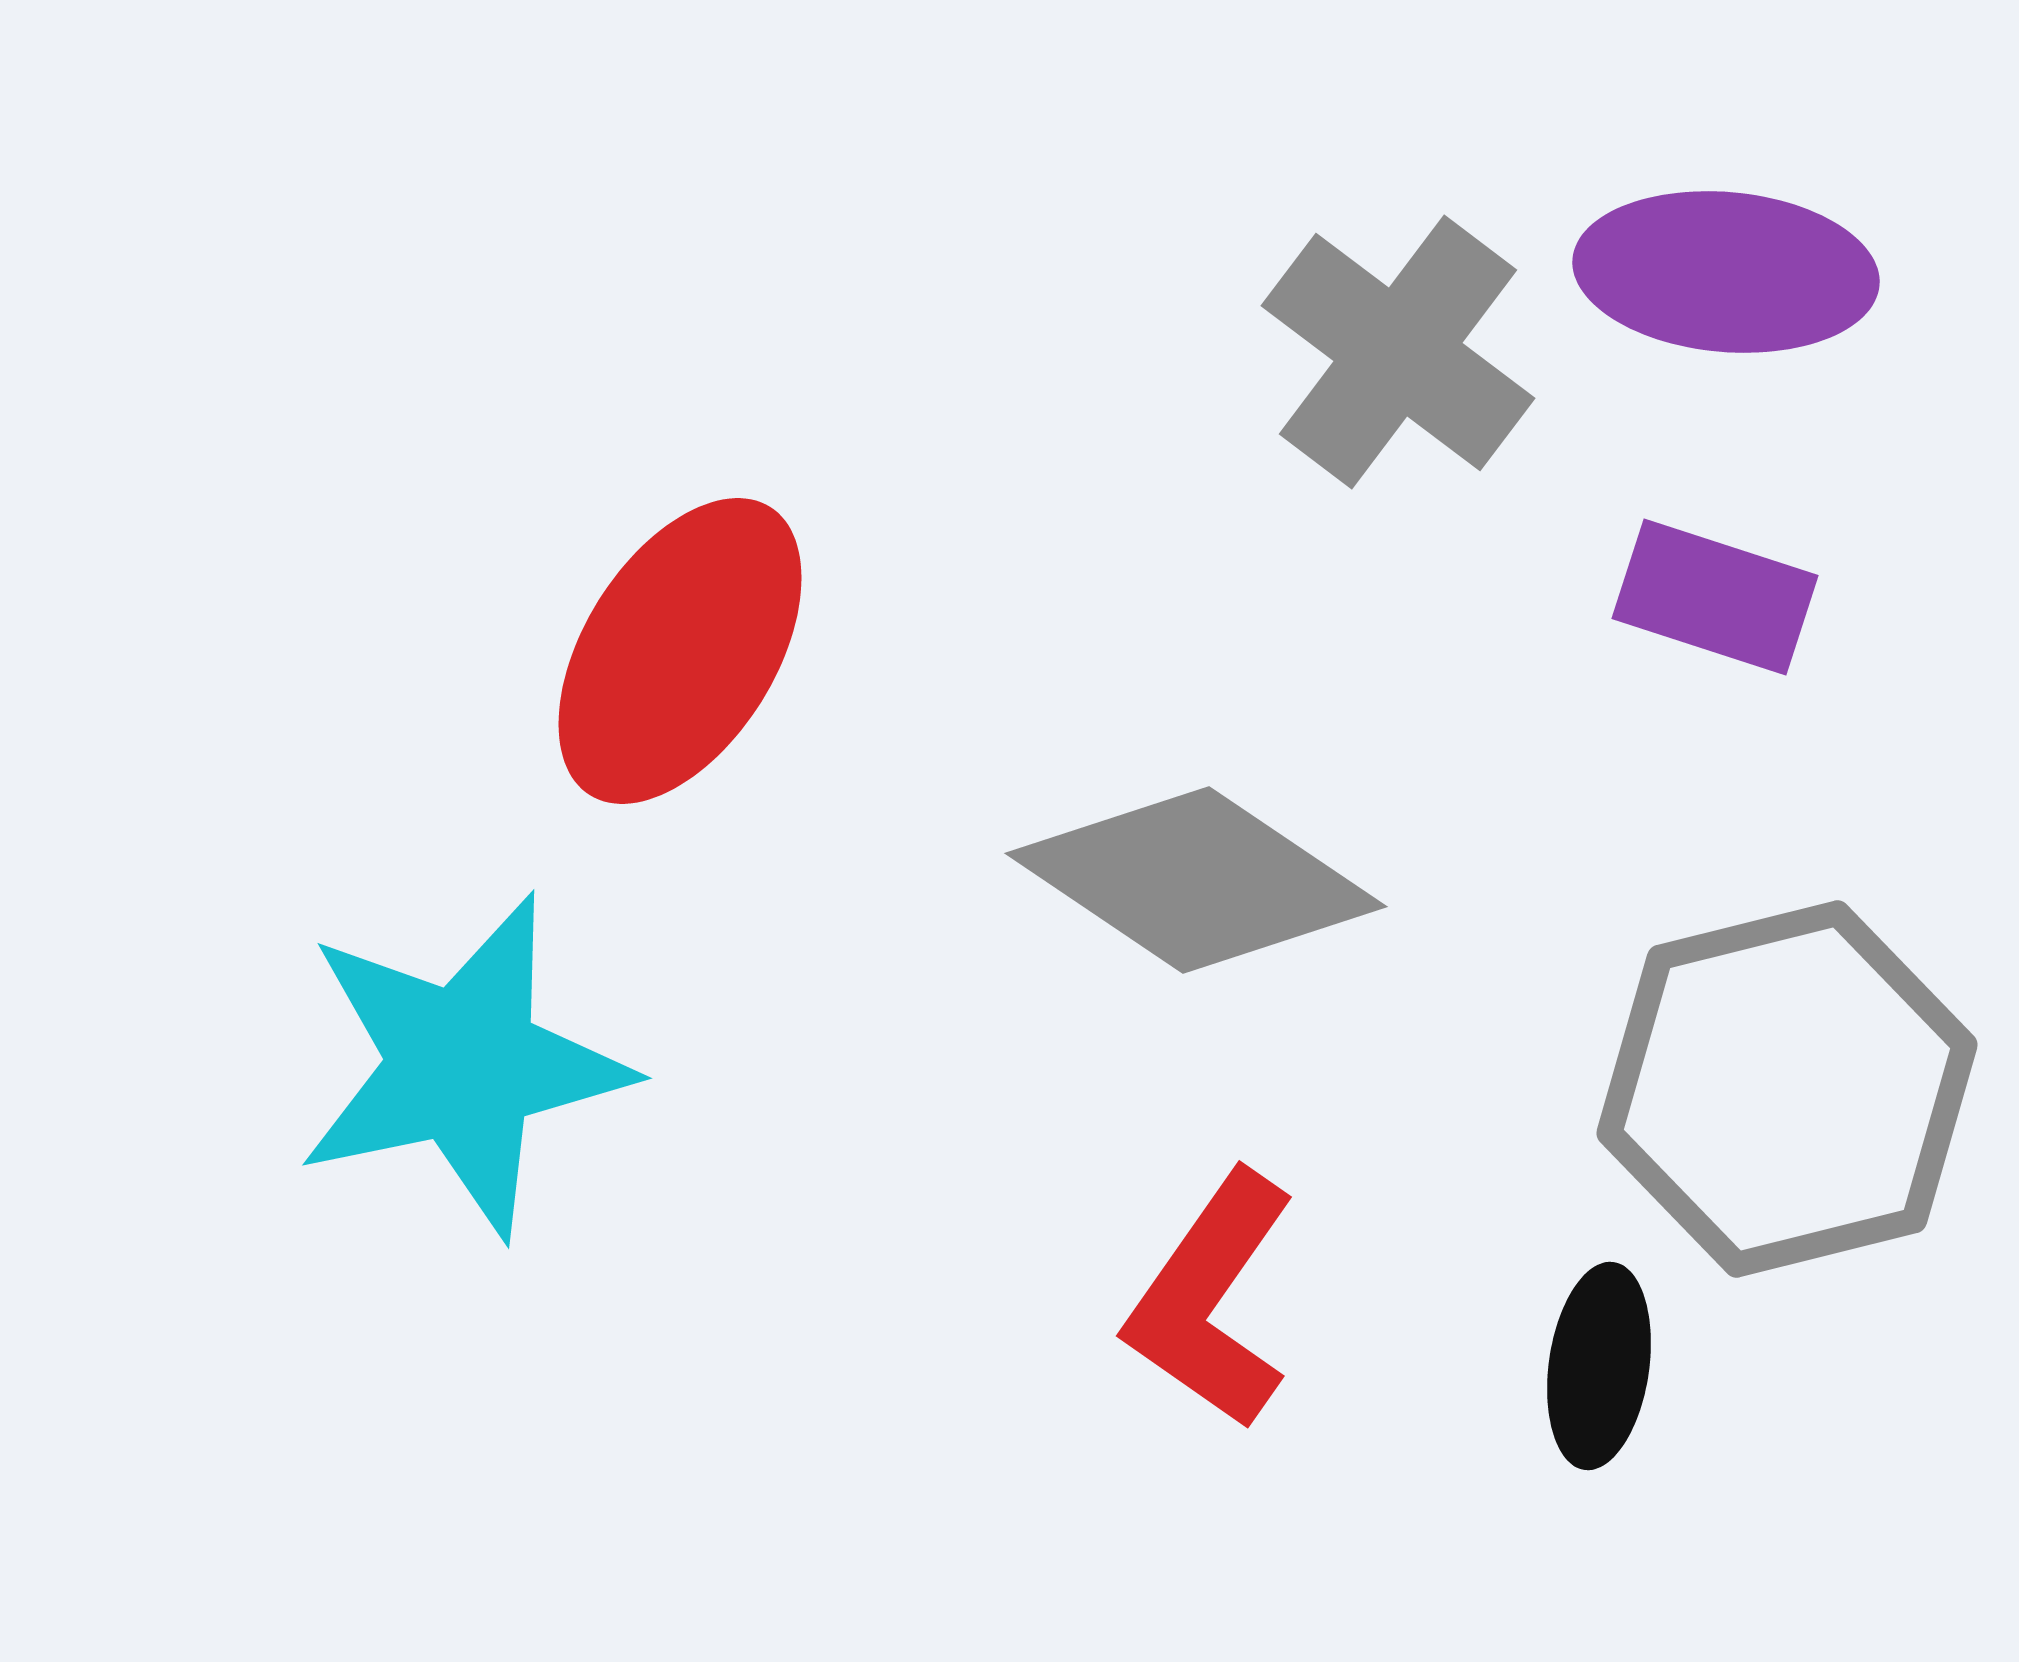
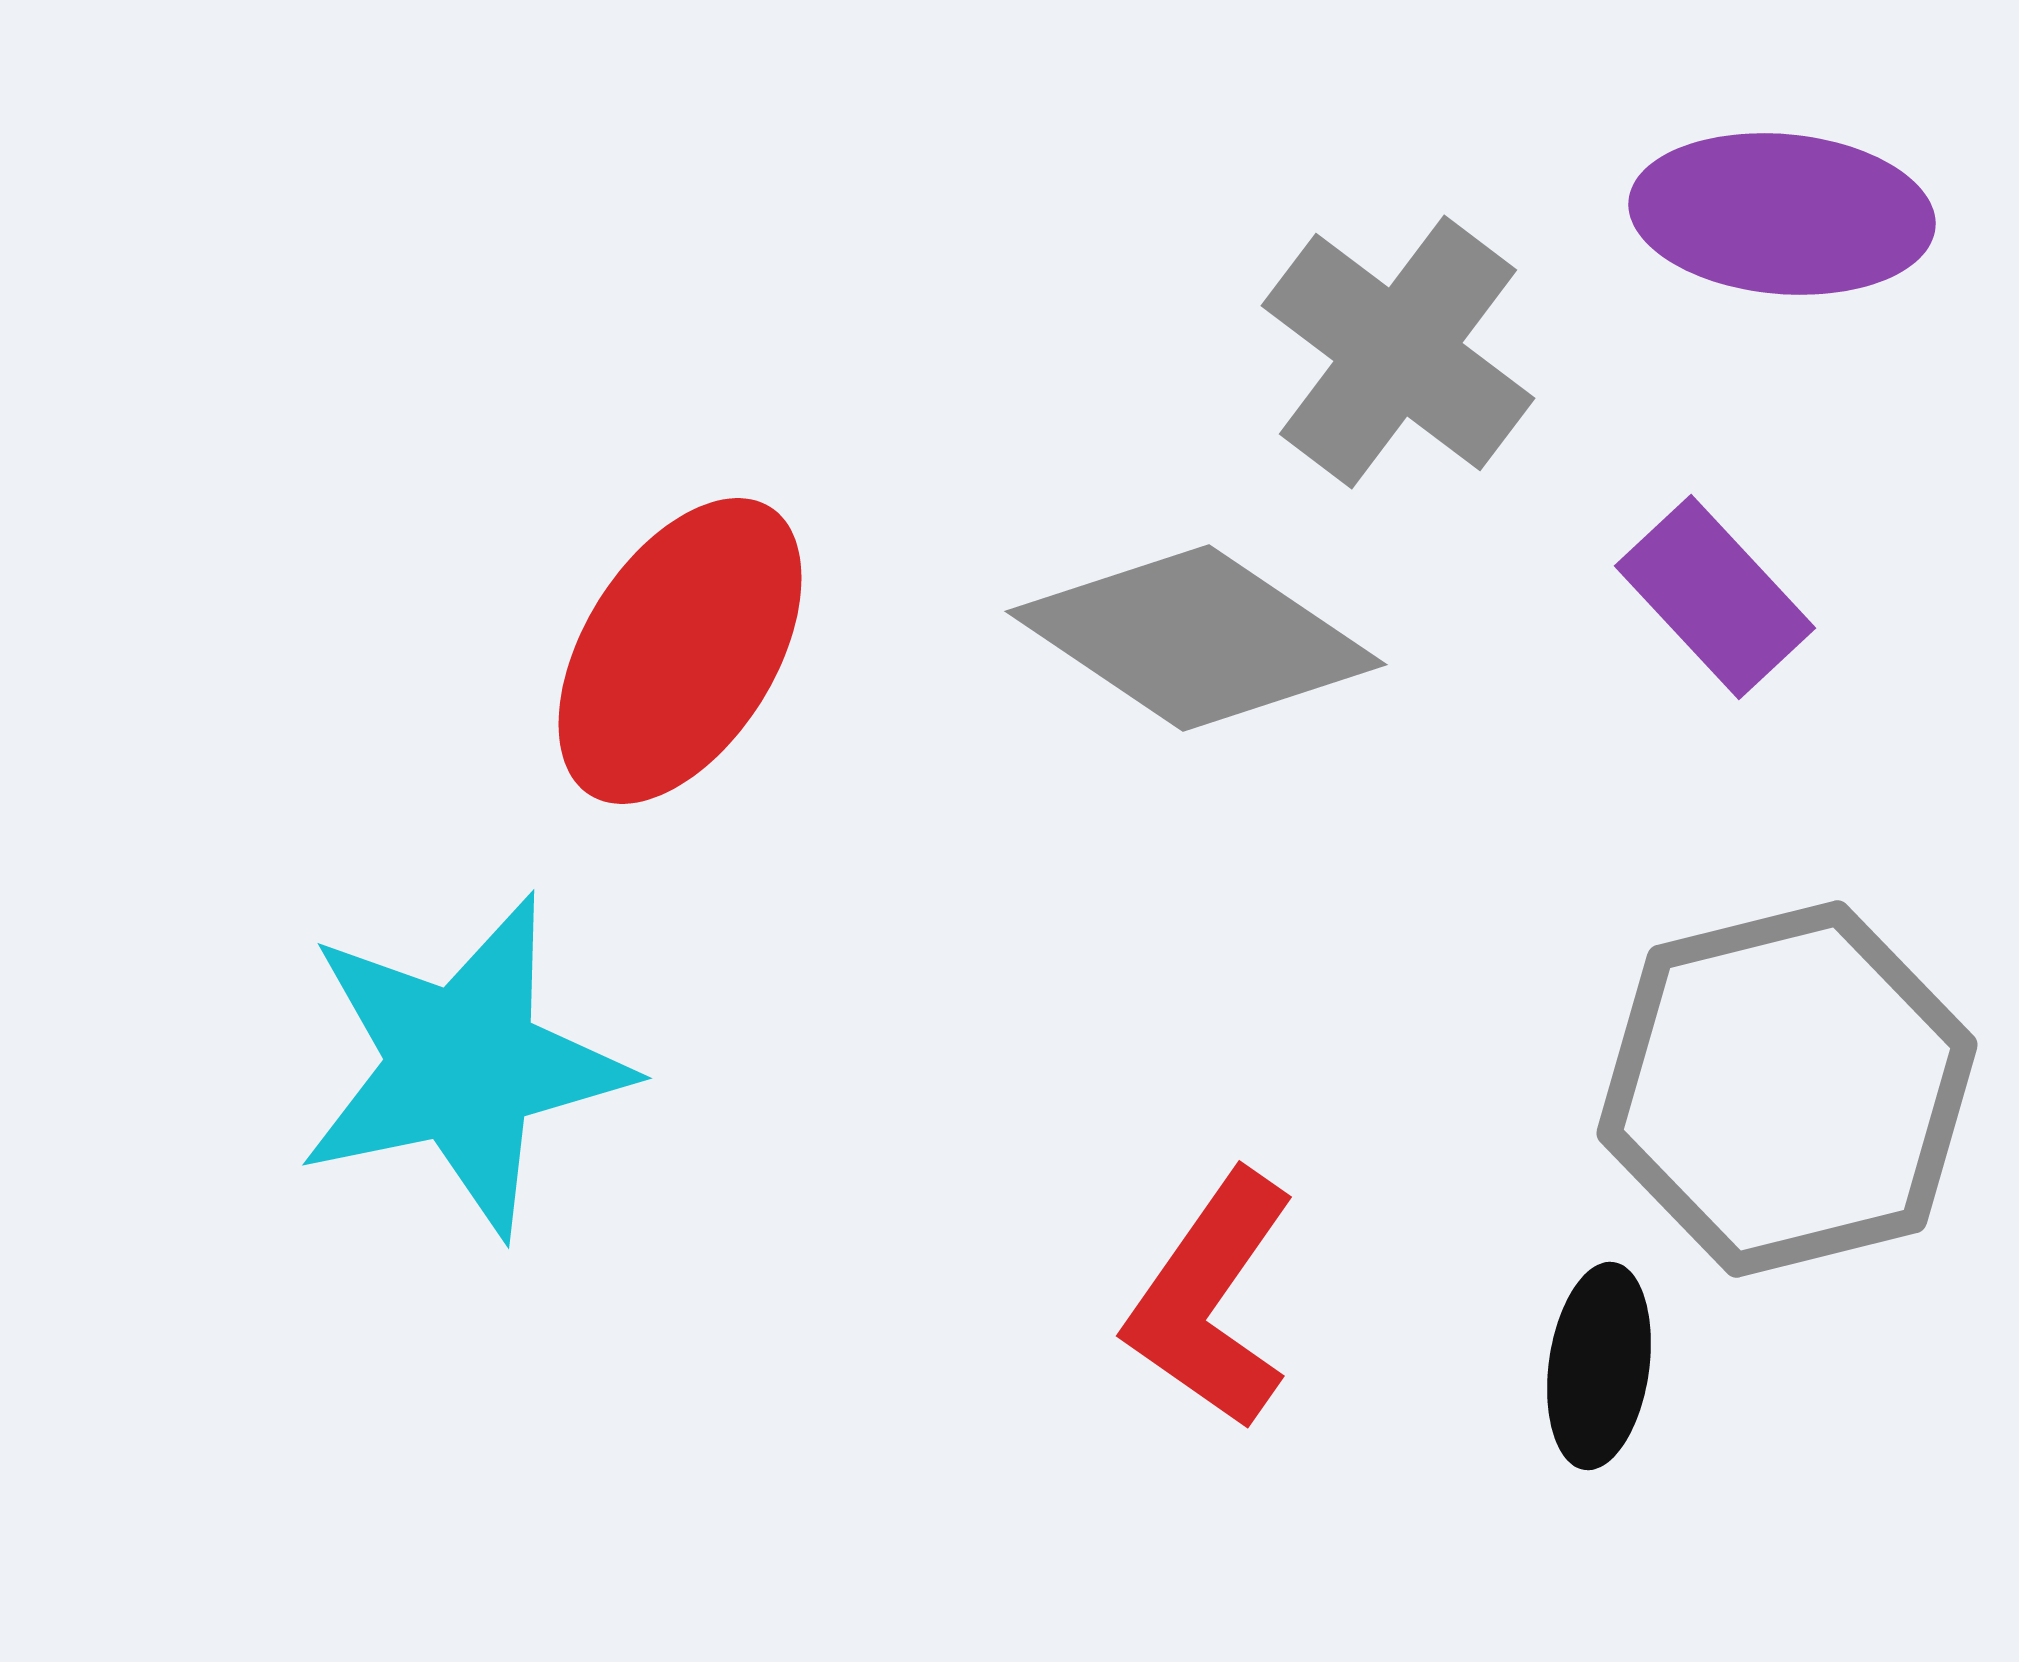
purple ellipse: moved 56 px right, 58 px up
purple rectangle: rotated 29 degrees clockwise
gray diamond: moved 242 px up
